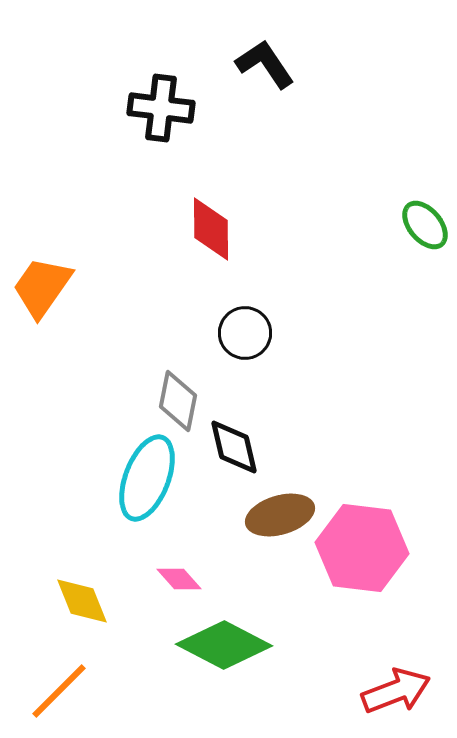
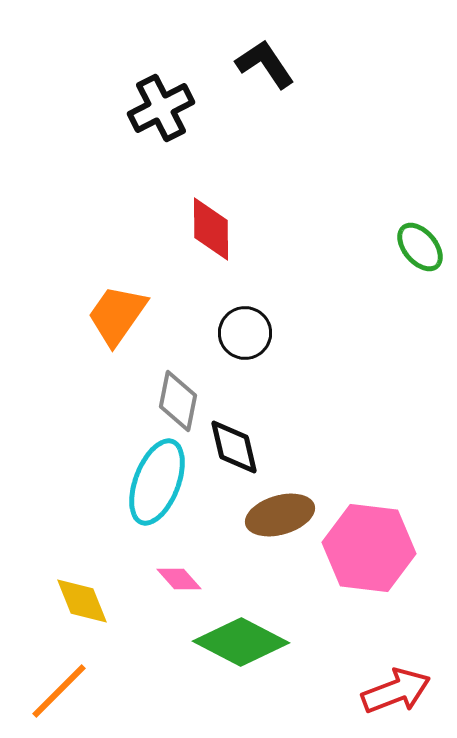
black cross: rotated 34 degrees counterclockwise
green ellipse: moved 5 px left, 22 px down
orange trapezoid: moved 75 px right, 28 px down
cyan ellipse: moved 10 px right, 4 px down
pink hexagon: moved 7 px right
green diamond: moved 17 px right, 3 px up
